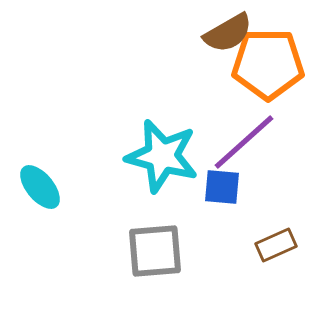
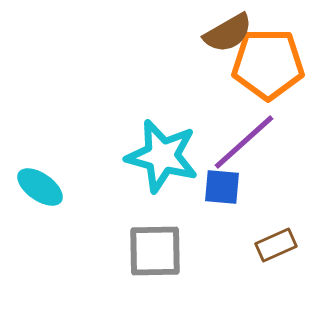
cyan ellipse: rotated 15 degrees counterclockwise
gray square: rotated 4 degrees clockwise
